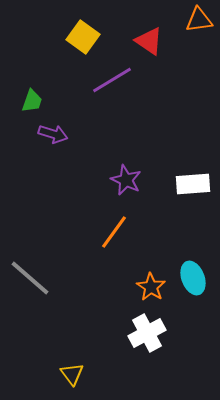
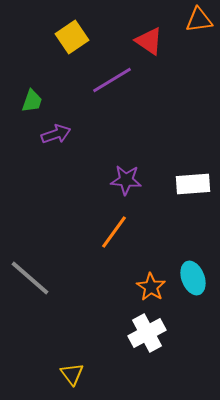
yellow square: moved 11 px left; rotated 20 degrees clockwise
purple arrow: moved 3 px right; rotated 36 degrees counterclockwise
purple star: rotated 20 degrees counterclockwise
